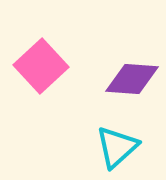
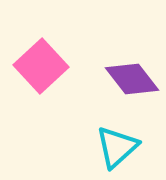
purple diamond: rotated 48 degrees clockwise
